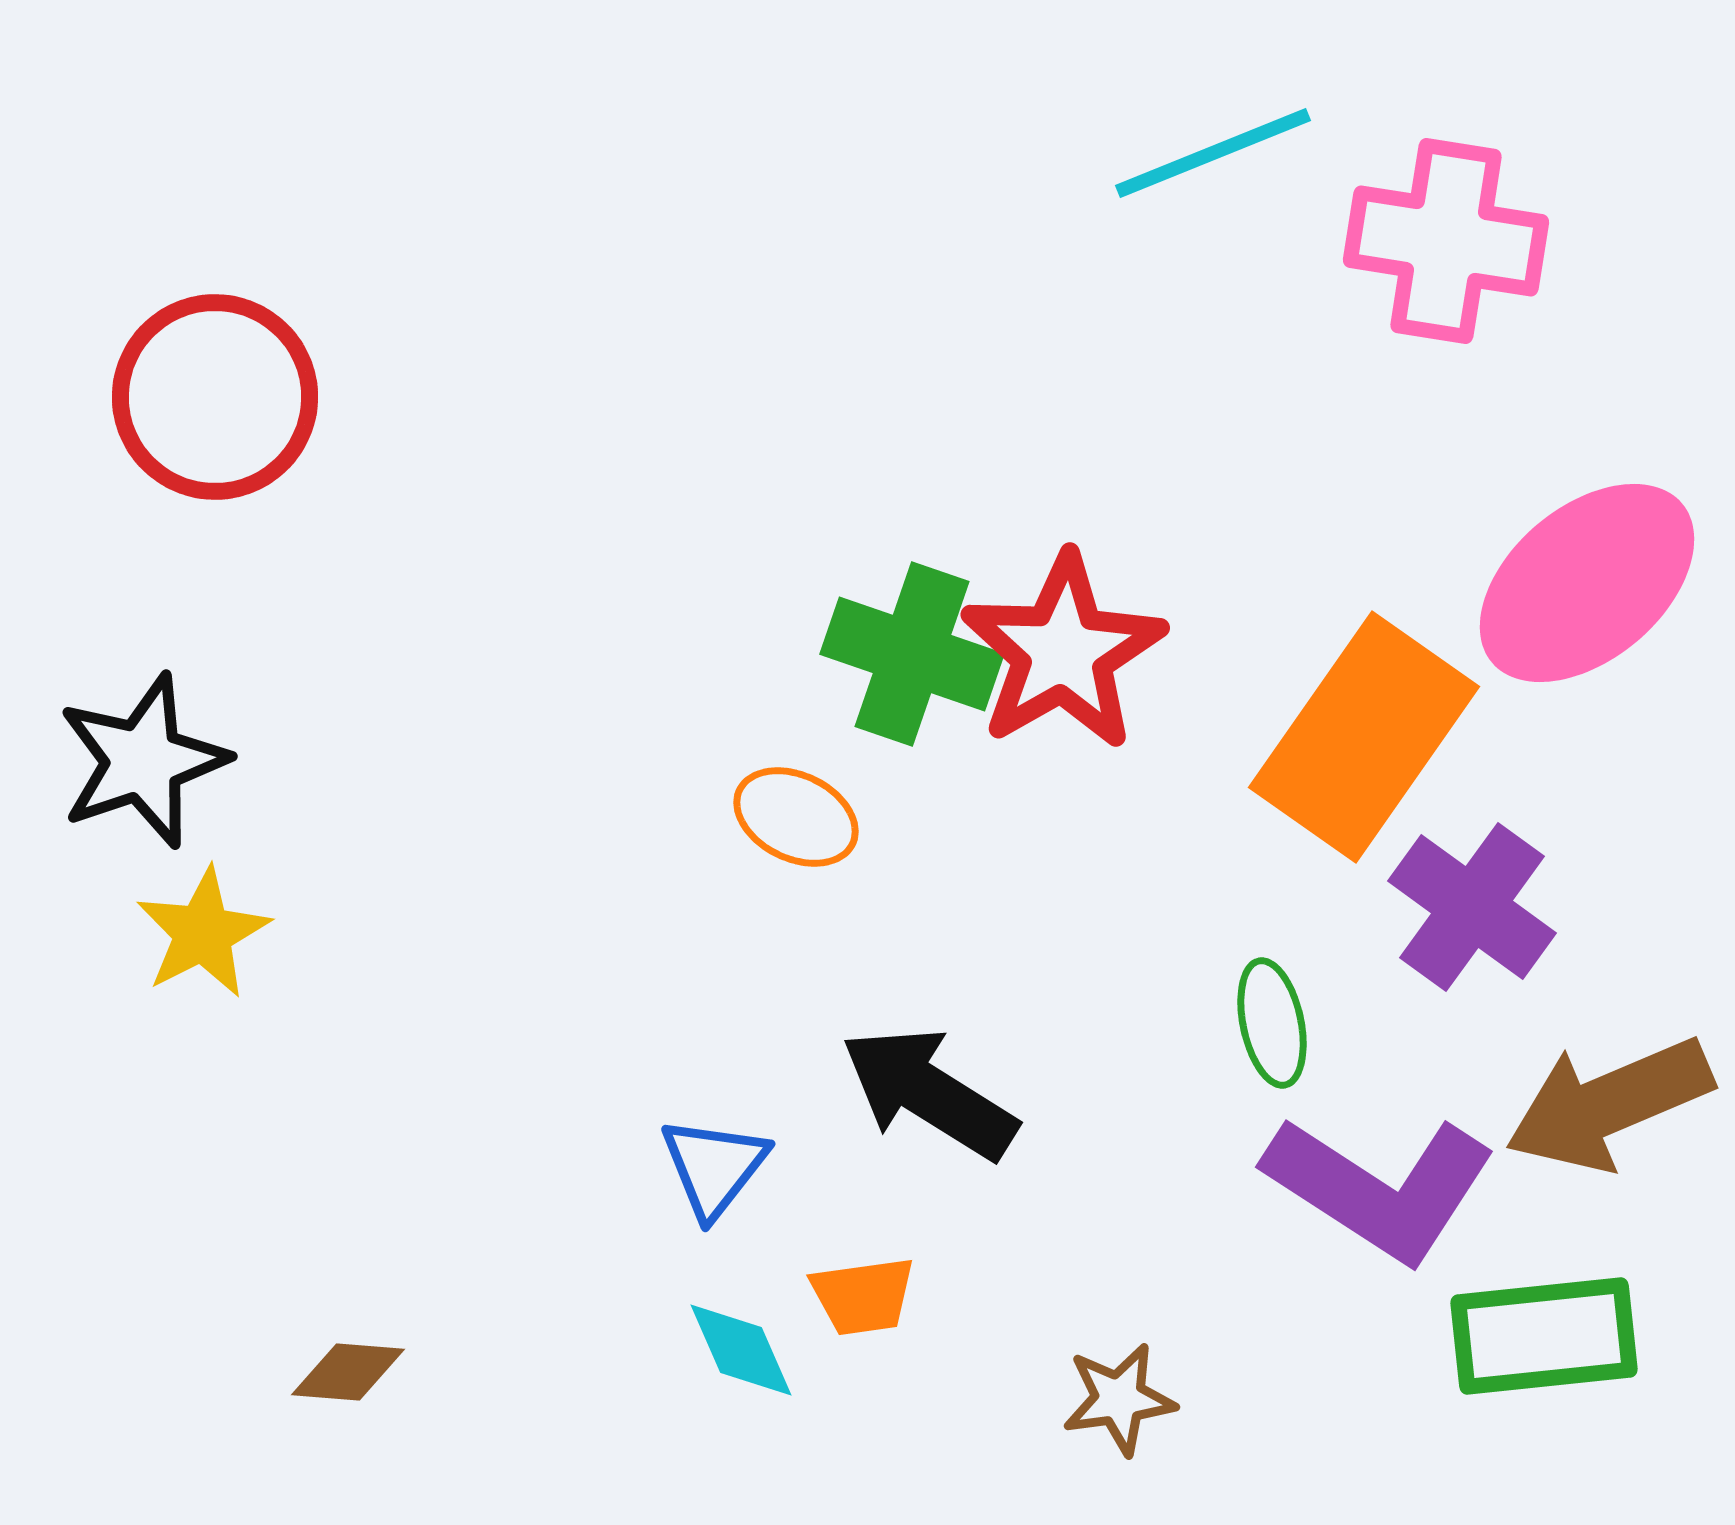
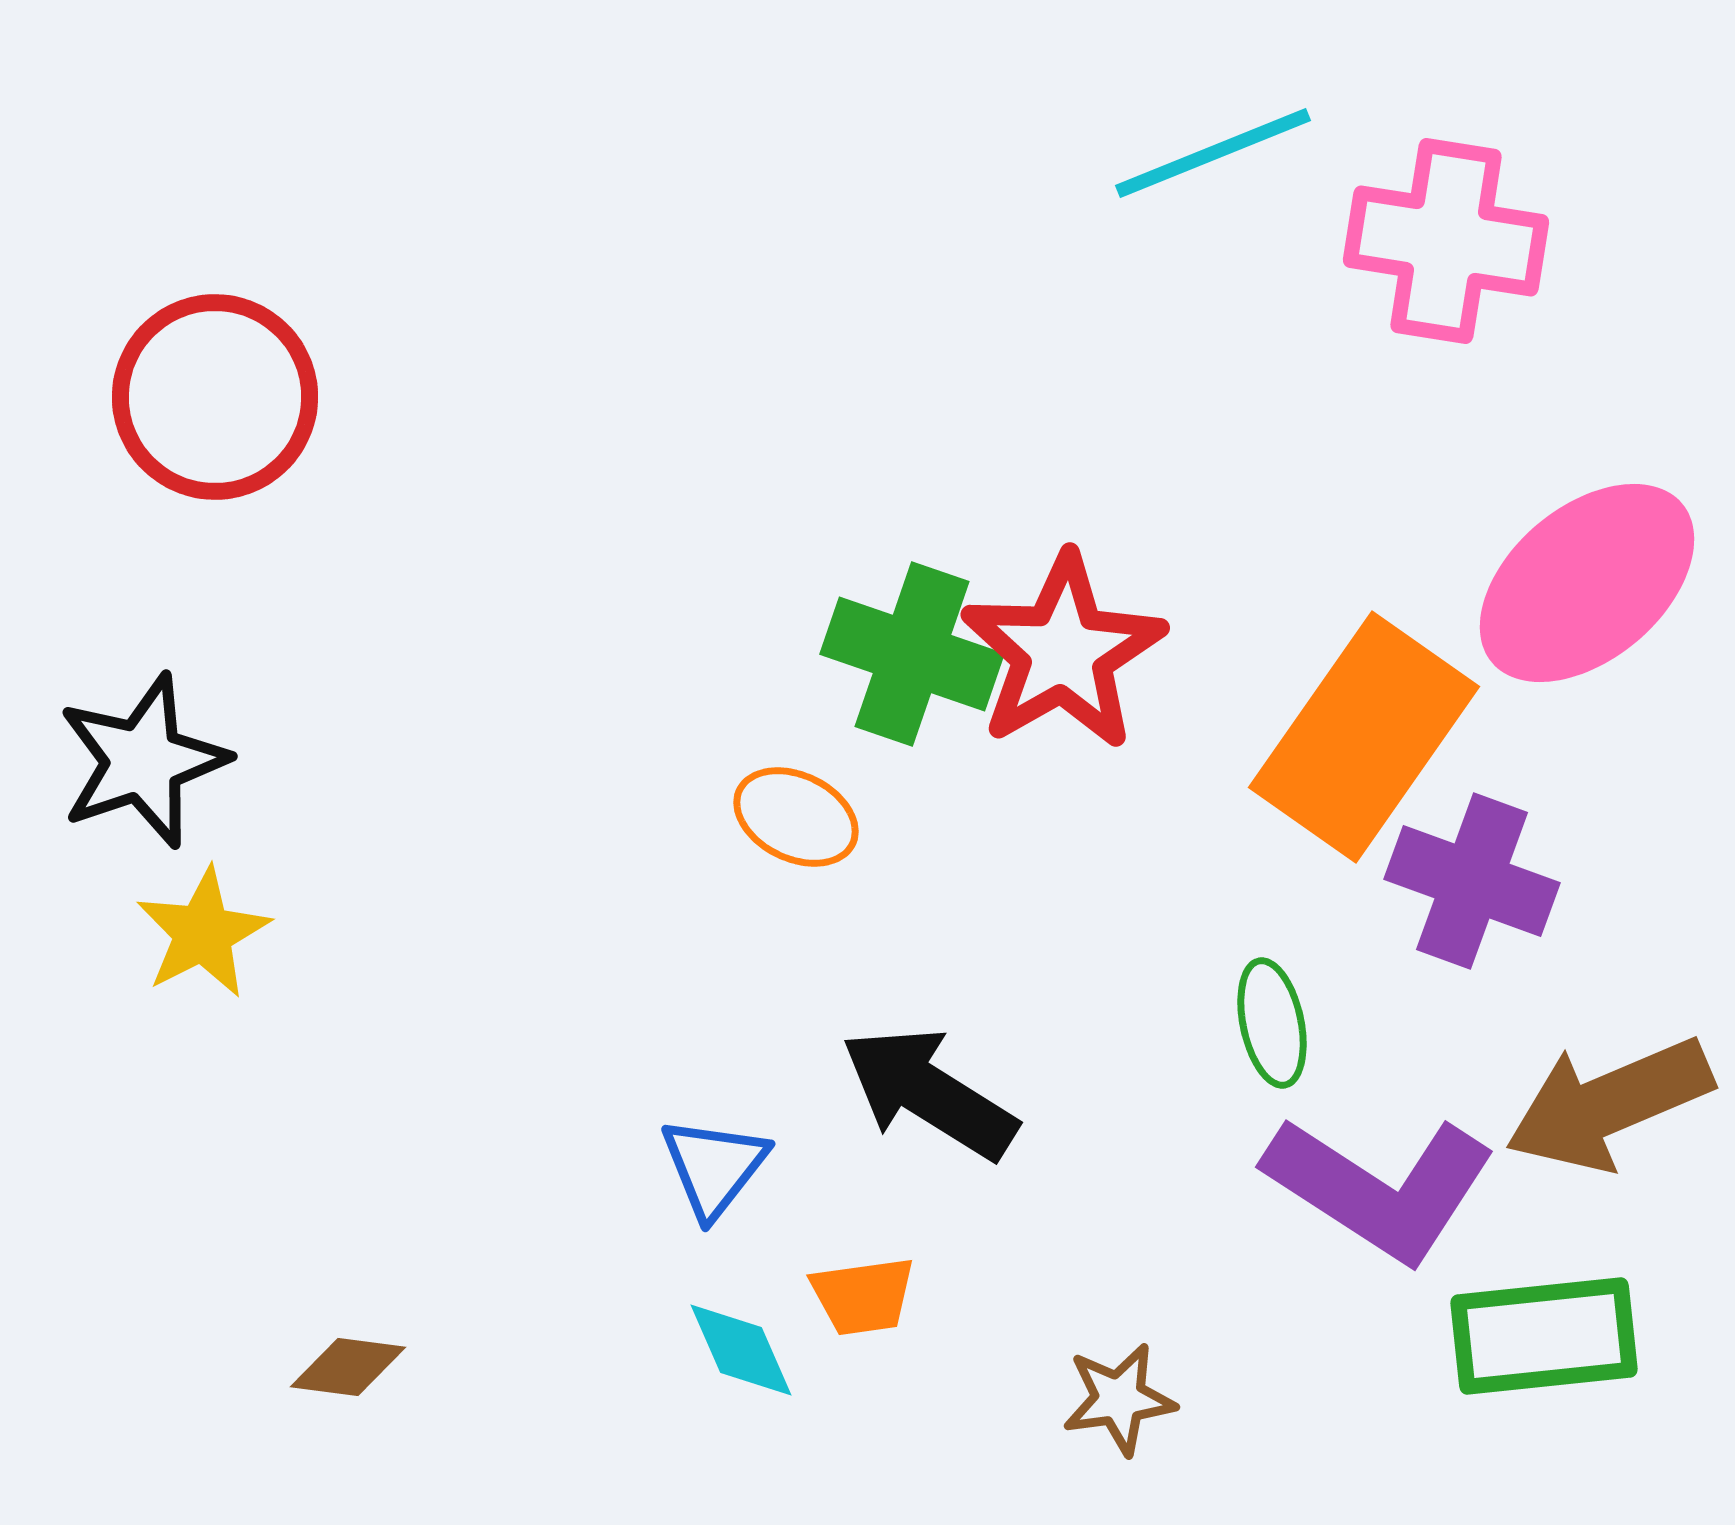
purple cross: moved 26 px up; rotated 16 degrees counterclockwise
brown diamond: moved 5 px up; rotated 3 degrees clockwise
